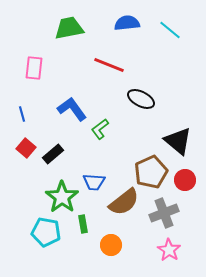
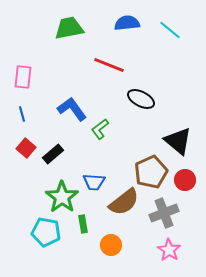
pink rectangle: moved 11 px left, 9 px down
